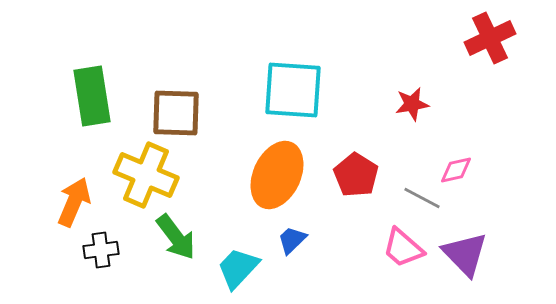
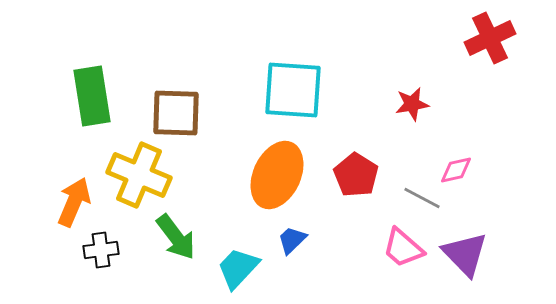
yellow cross: moved 7 px left
